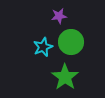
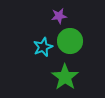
green circle: moved 1 px left, 1 px up
